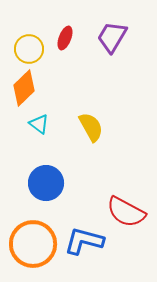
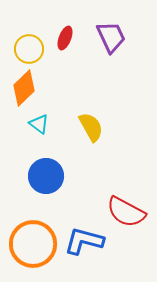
purple trapezoid: moved 1 px left; rotated 124 degrees clockwise
blue circle: moved 7 px up
